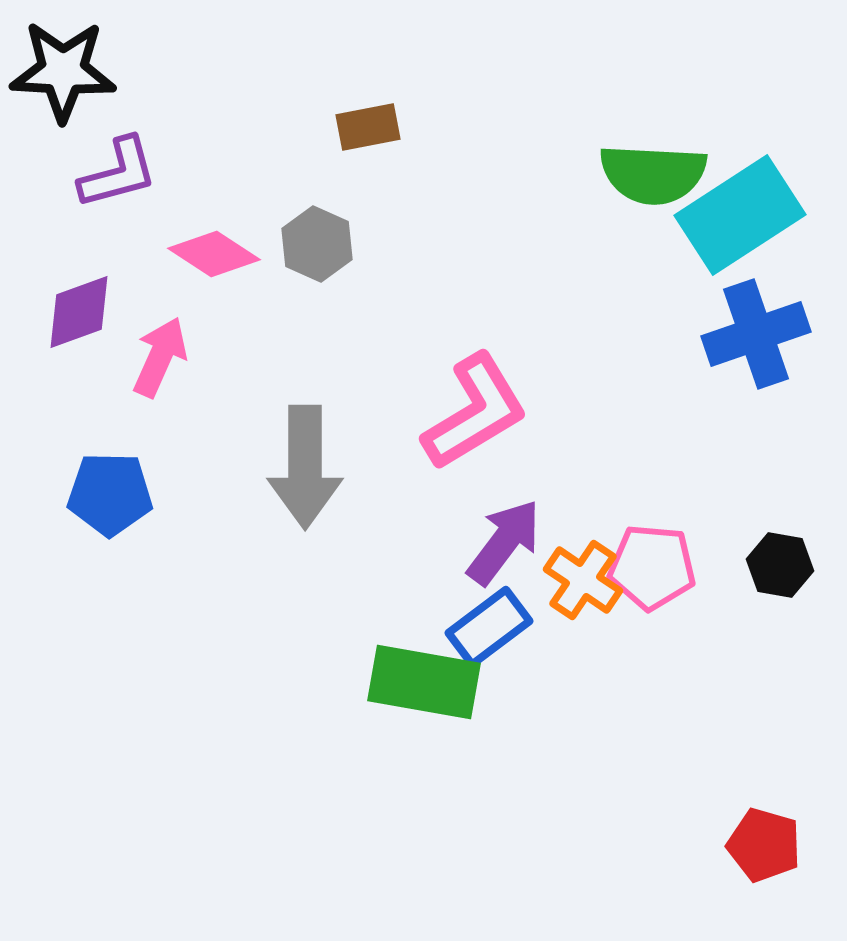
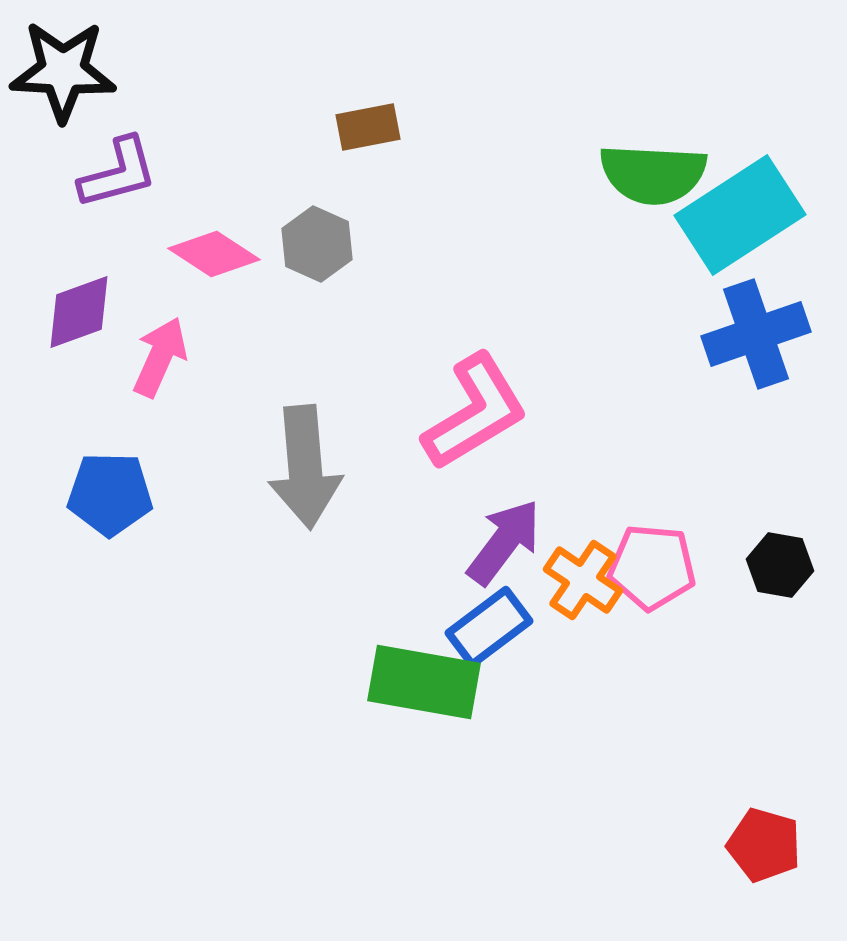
gray arrow: rotated 5 degrees counterclockwise
